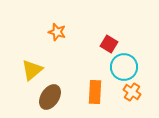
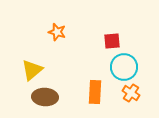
red square: moved 3 px right, 3 px up; rotated 36 degrees counterclockwise
orange cross: moved 1 px left, 1 px down
brown ellipse: moved 5 px left; rotated 60 degrees clockwise
